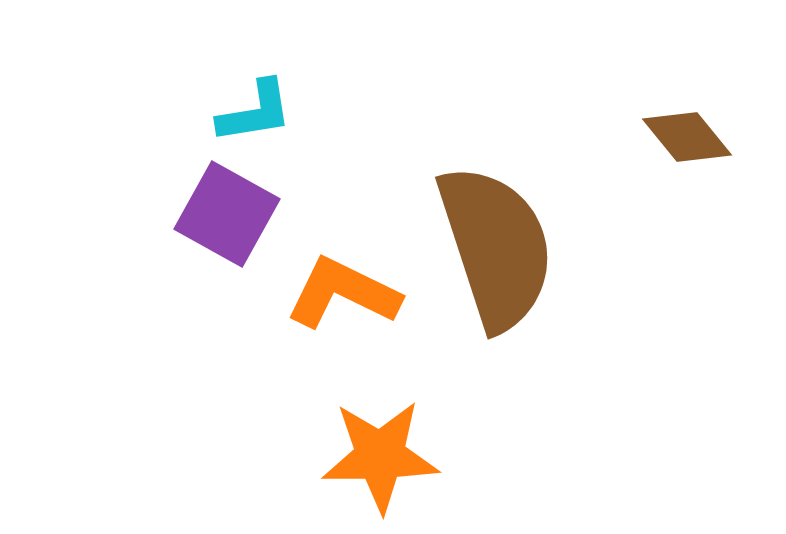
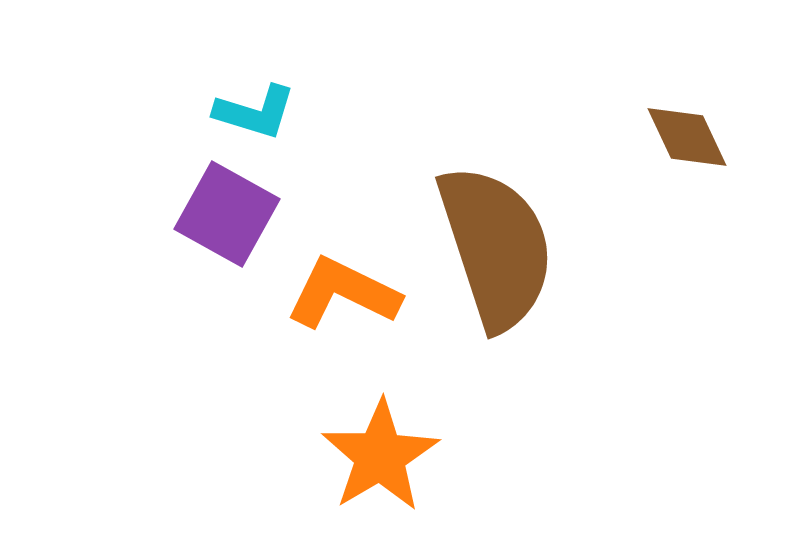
cyan L-shape: rotated 26 degrees clockwise
brown diamond: rotated 14 degrees clockwise
orange star: rotated 30 degrees counterclockwise
